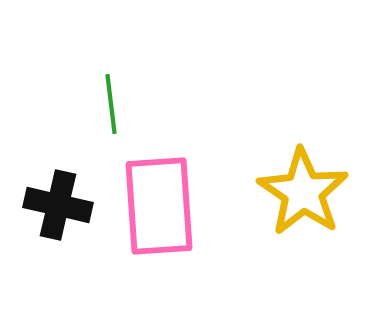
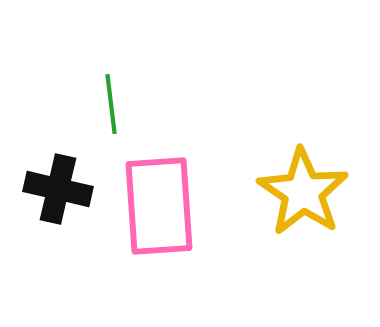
black cross: moved 16 px up
